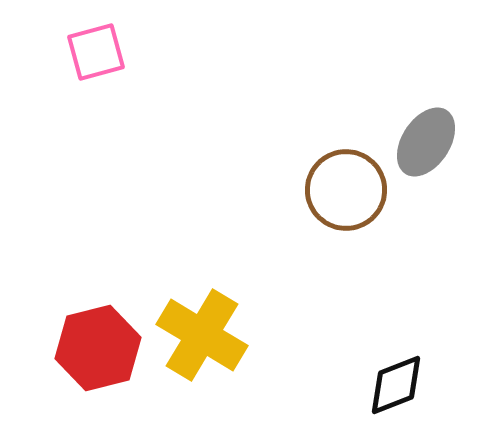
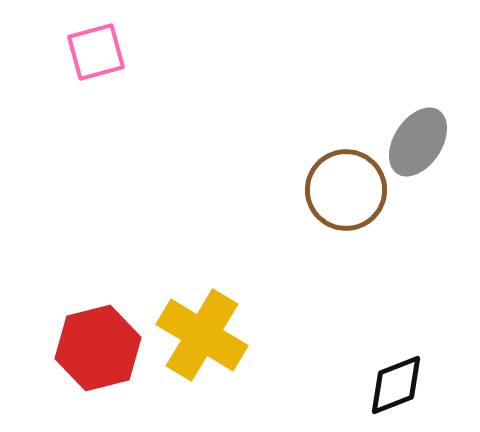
gray ellipse: moved 8 px left
